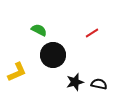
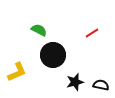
black semicircle: moved 2 px right, 1 px down
